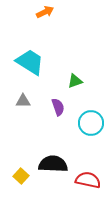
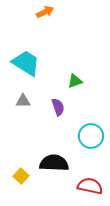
cyan trapezoid: moved 4 px left, 1 px down
cyan circle: moved 13 px down
black semicircle: moved 1 px right, 1 px up
red semicircle: moved 2 px right, 6 px down
